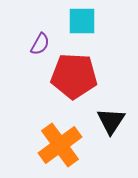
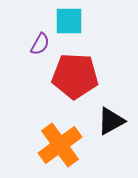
cyan square: moved 13 px left
red pentagon: moved 1 px right
black triangle: rotated 28 degrees clockwise
